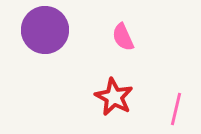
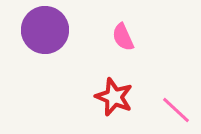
red star: rotated 6 degrees counterclockwise
pink line: moved 1 px down; rotated 60 degrees counterclockwise
